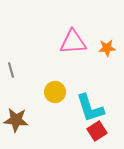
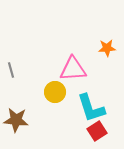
pink triangle: moved 27 px down
cyan L-shape: moved 1 px right
